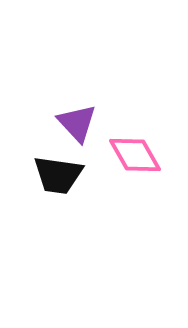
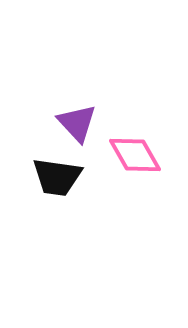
black trapezoid: moved 1 px left, 2 px down
